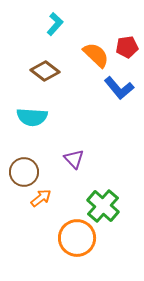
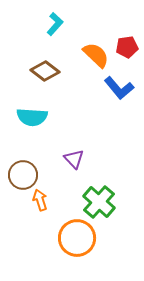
brown circle: moved 1 px left, 3 px down
orange arrow: moved 1 px left, 2 px down; rotated 70 degrees counterclockwise
green cross: moved 4 px left, 4 px up
